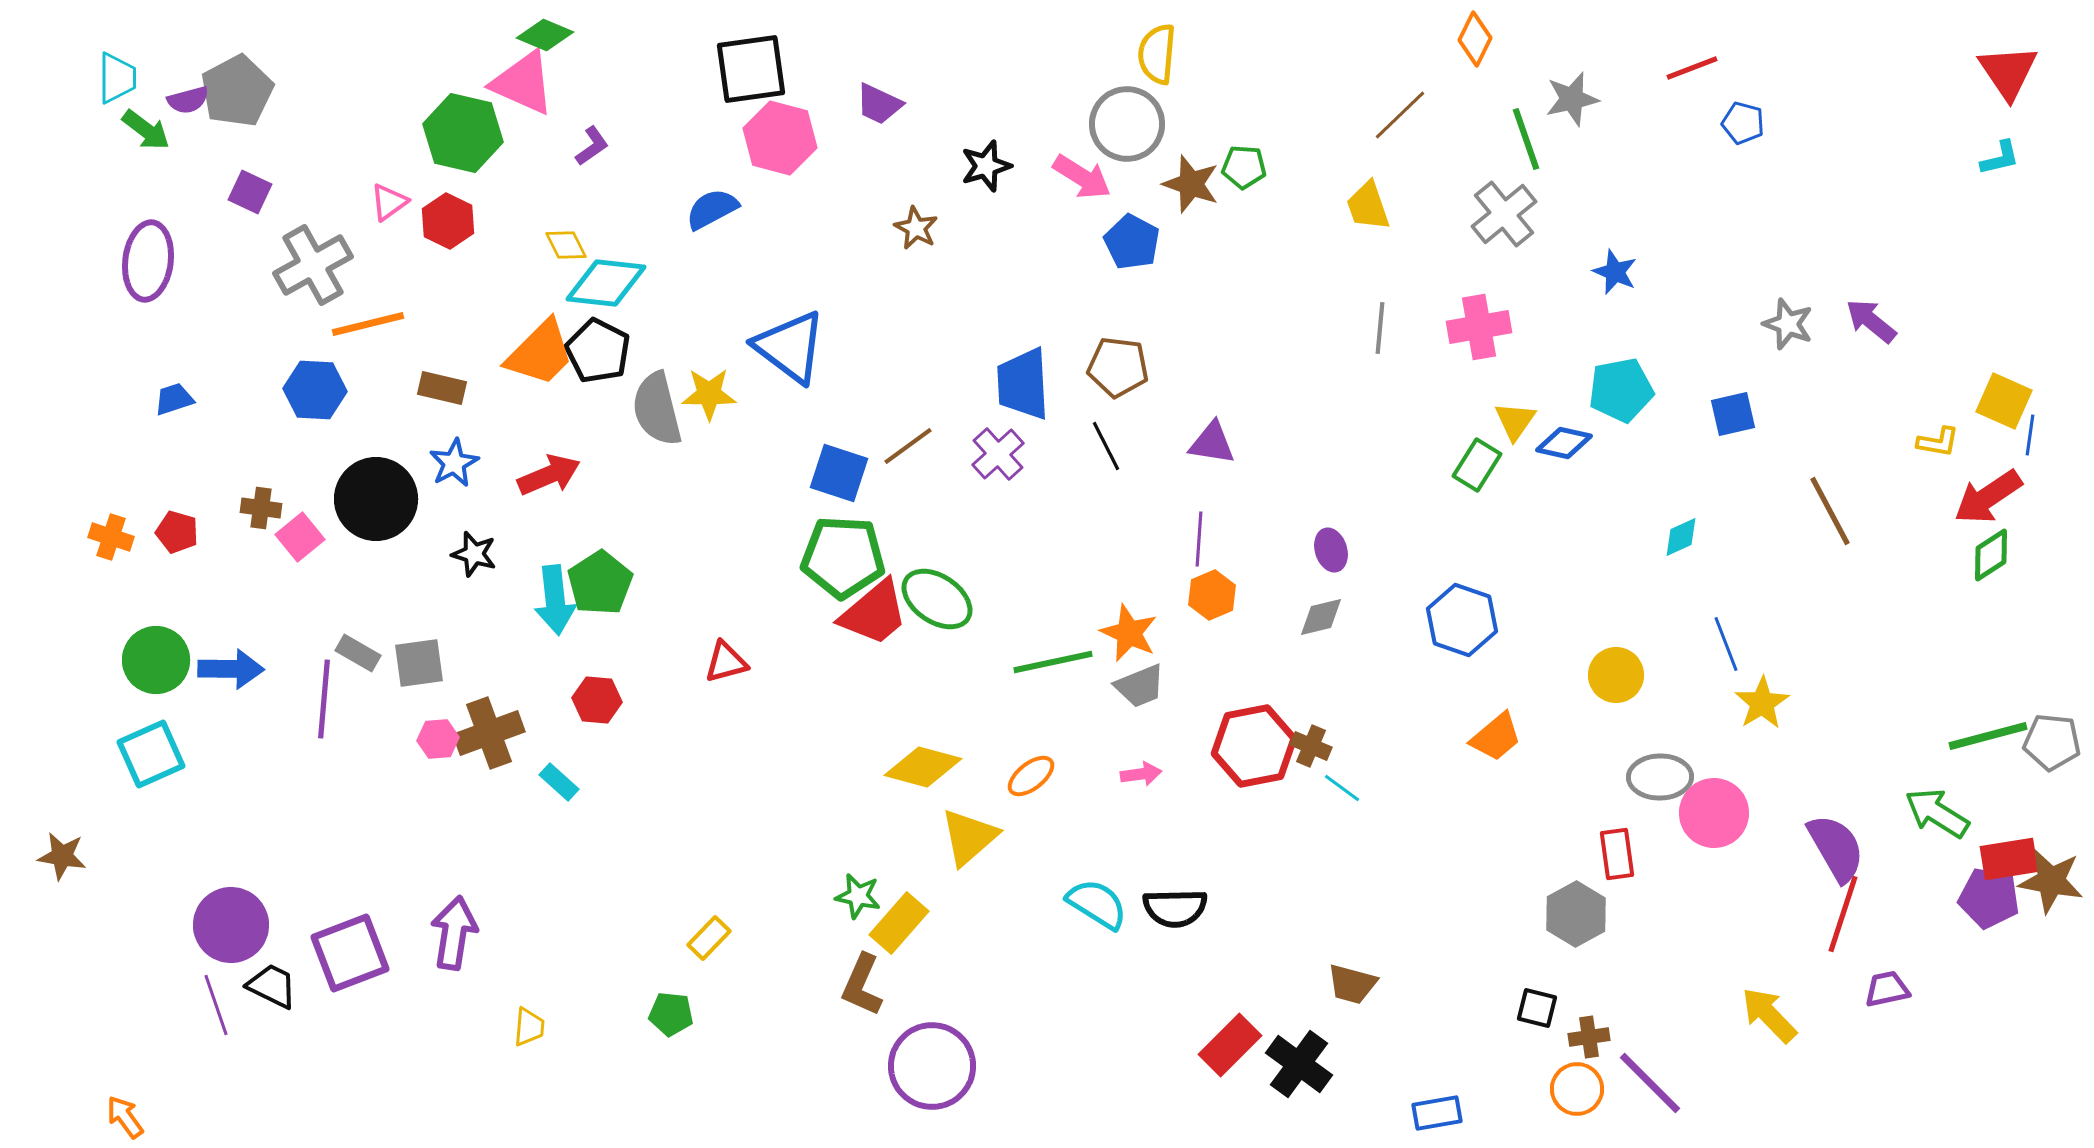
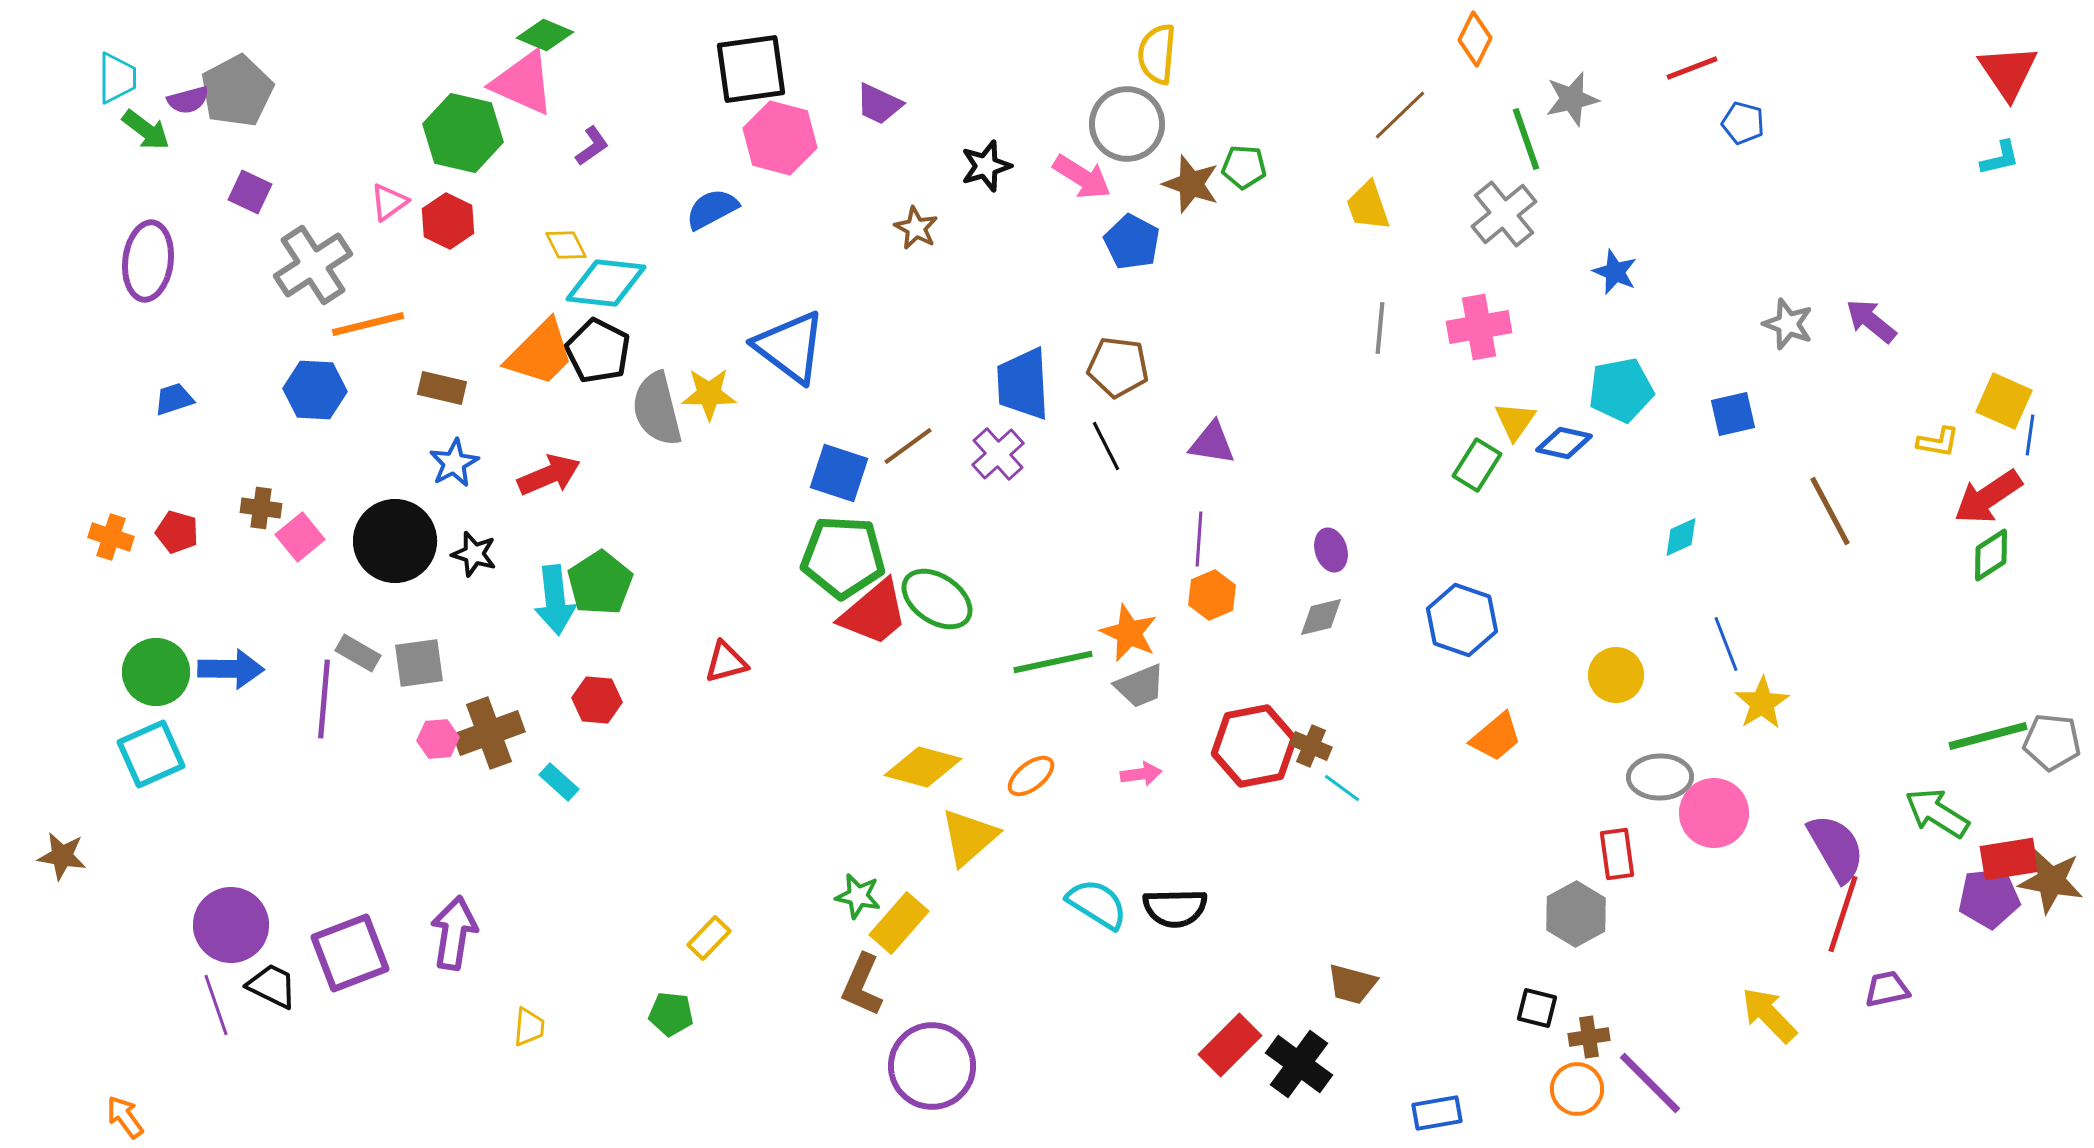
gray cross at (313, 265): rotated 4 degrees counterclockwise
black circle at (376, 499): moved 19 px right, 42 px down
green circle at (156, 660): moved 12 px down
purple pentagon at (1989, 898): rotated 16 degrees counterclockwise
